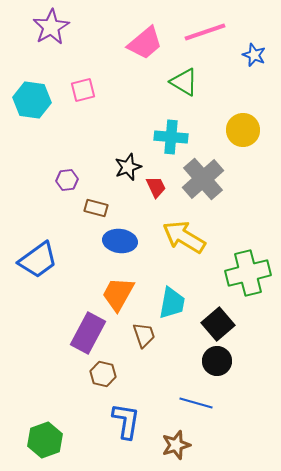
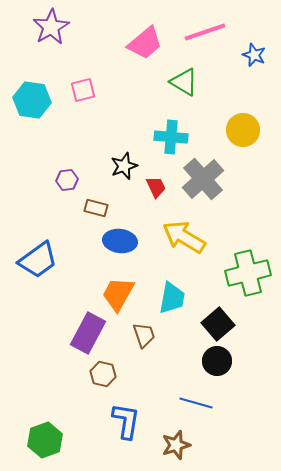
black star: moved 4 px left, 1 px up
cyan trapezoid: moved 5 px up
